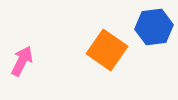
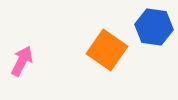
blue hexagon: rotated 15 degrees clockwise
